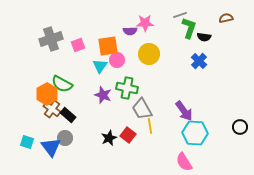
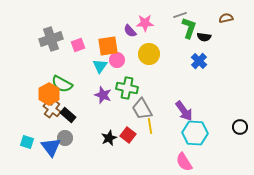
purple semicircle: rotated 48 degrees clockwise
orange hexagon: moved 2 px right
